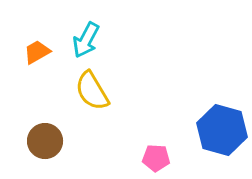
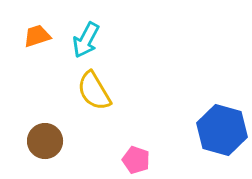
orange trapezoid: moved 16 px up; rotated 12 degrees clockwise
yellow semicircle: moved 2 px right
pink pentagon: moved 20 px left, 2 px down; rotated 16 degrees clockwise
